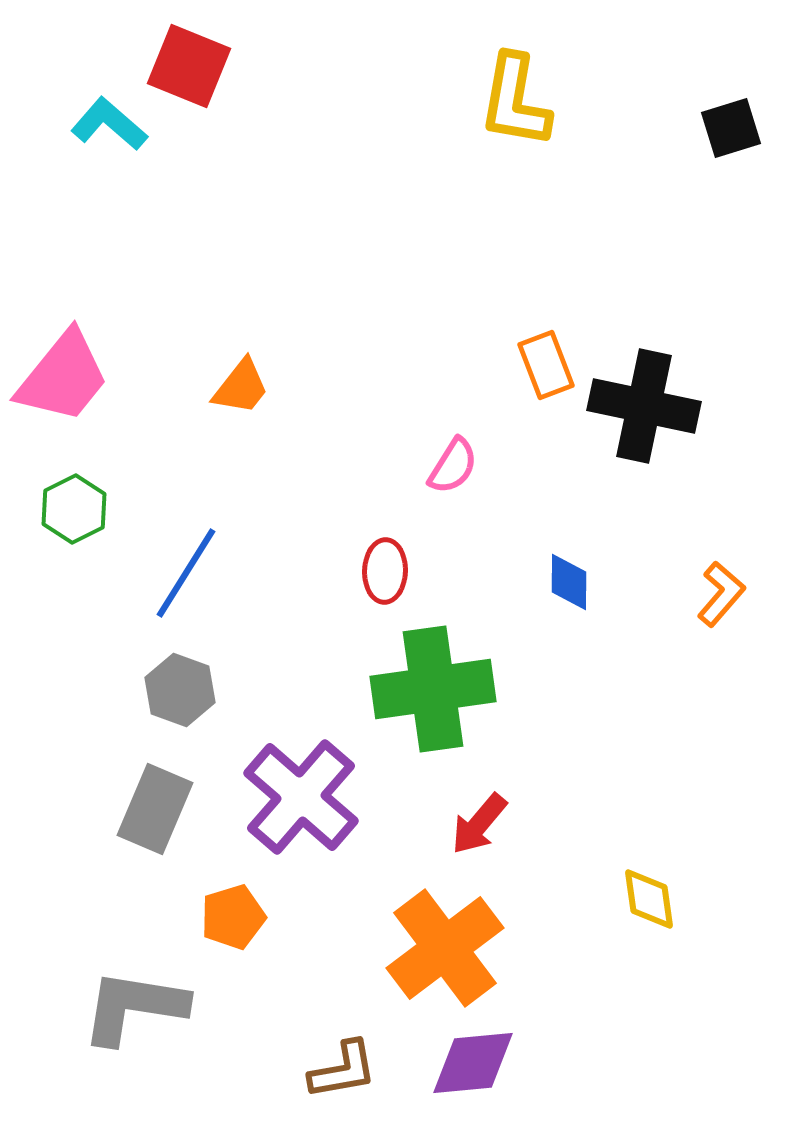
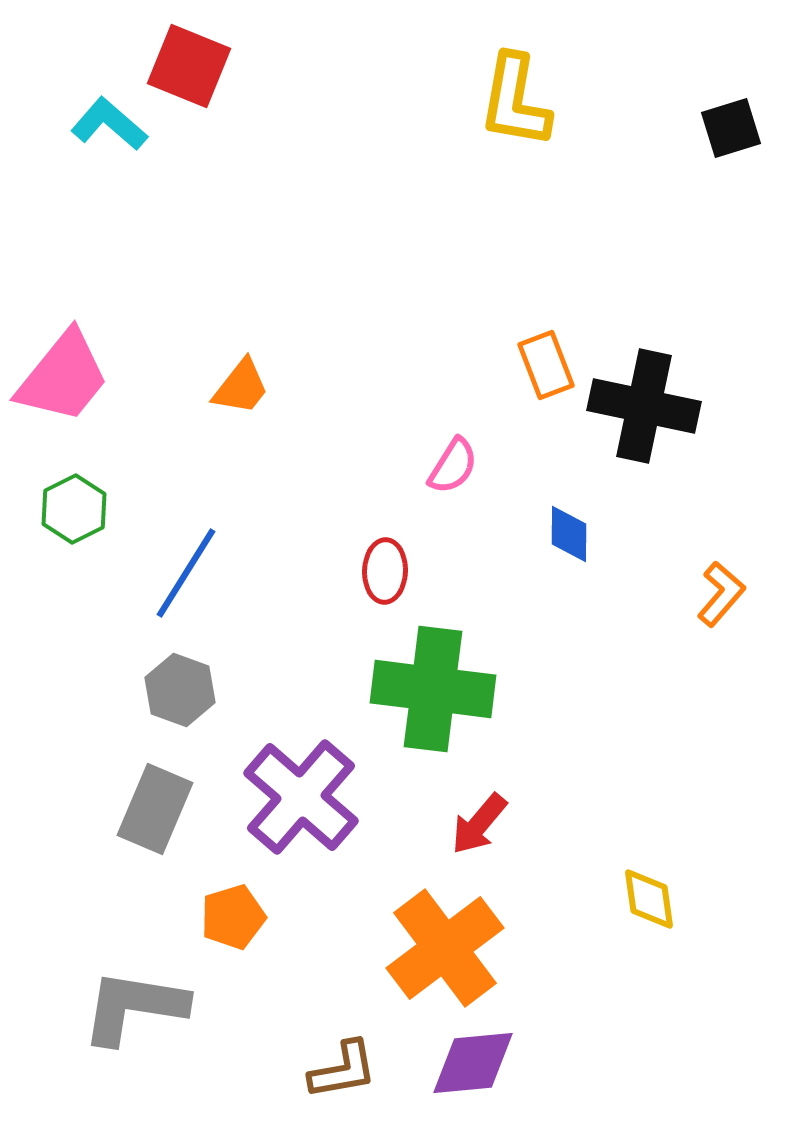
blue diamond: moved 48 px up
green cross: rotated 15 degrees clockwise
